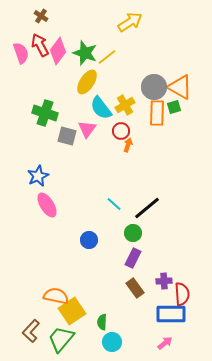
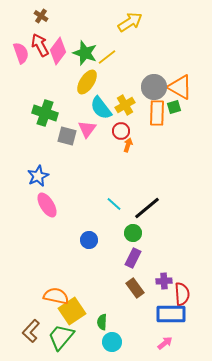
green trapezoid: moved 2 px up
